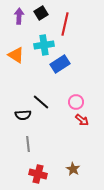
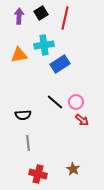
red line: moved 6 px up
orange triangle: moved 3 px right; rotated 42 degrees counterclockwise
black line: moved 14 px right
gray line: moved 1 px up
